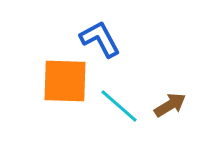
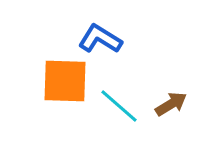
blue L-shape: rotated 30 degrees counterclockwise
brown arrow: moved 1 px right, 1 px up
